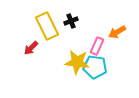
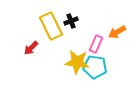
yellow rectangle: moved 4 px right
pink rectangle: moved 1 px left, 2 px up
